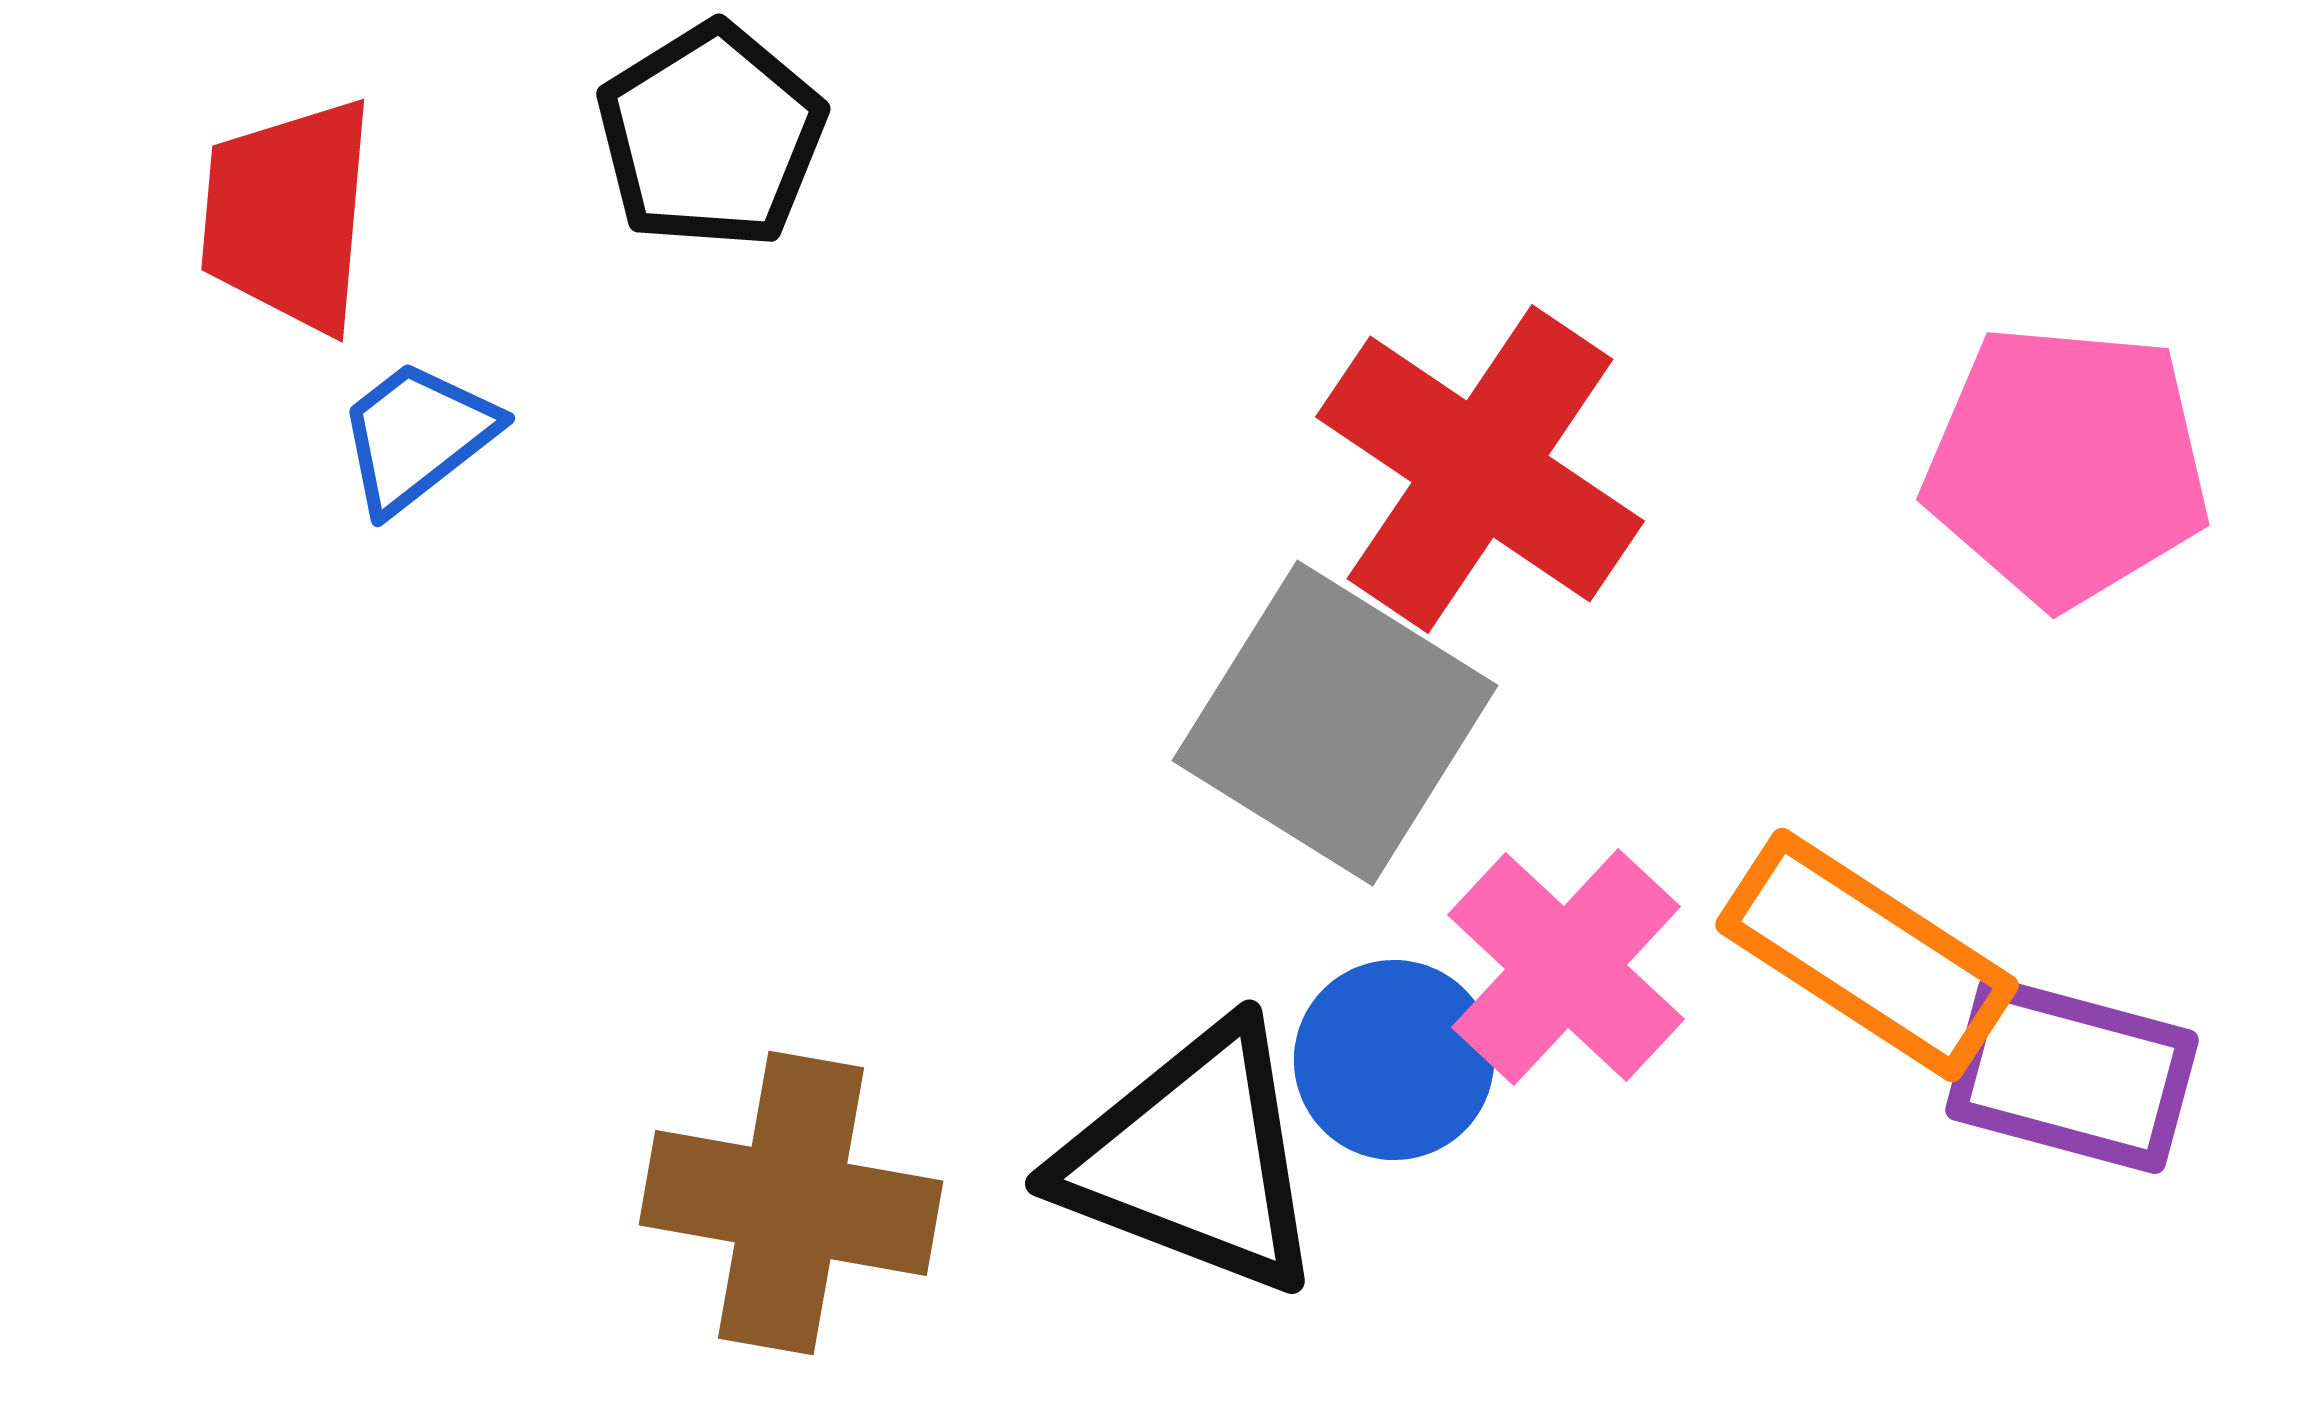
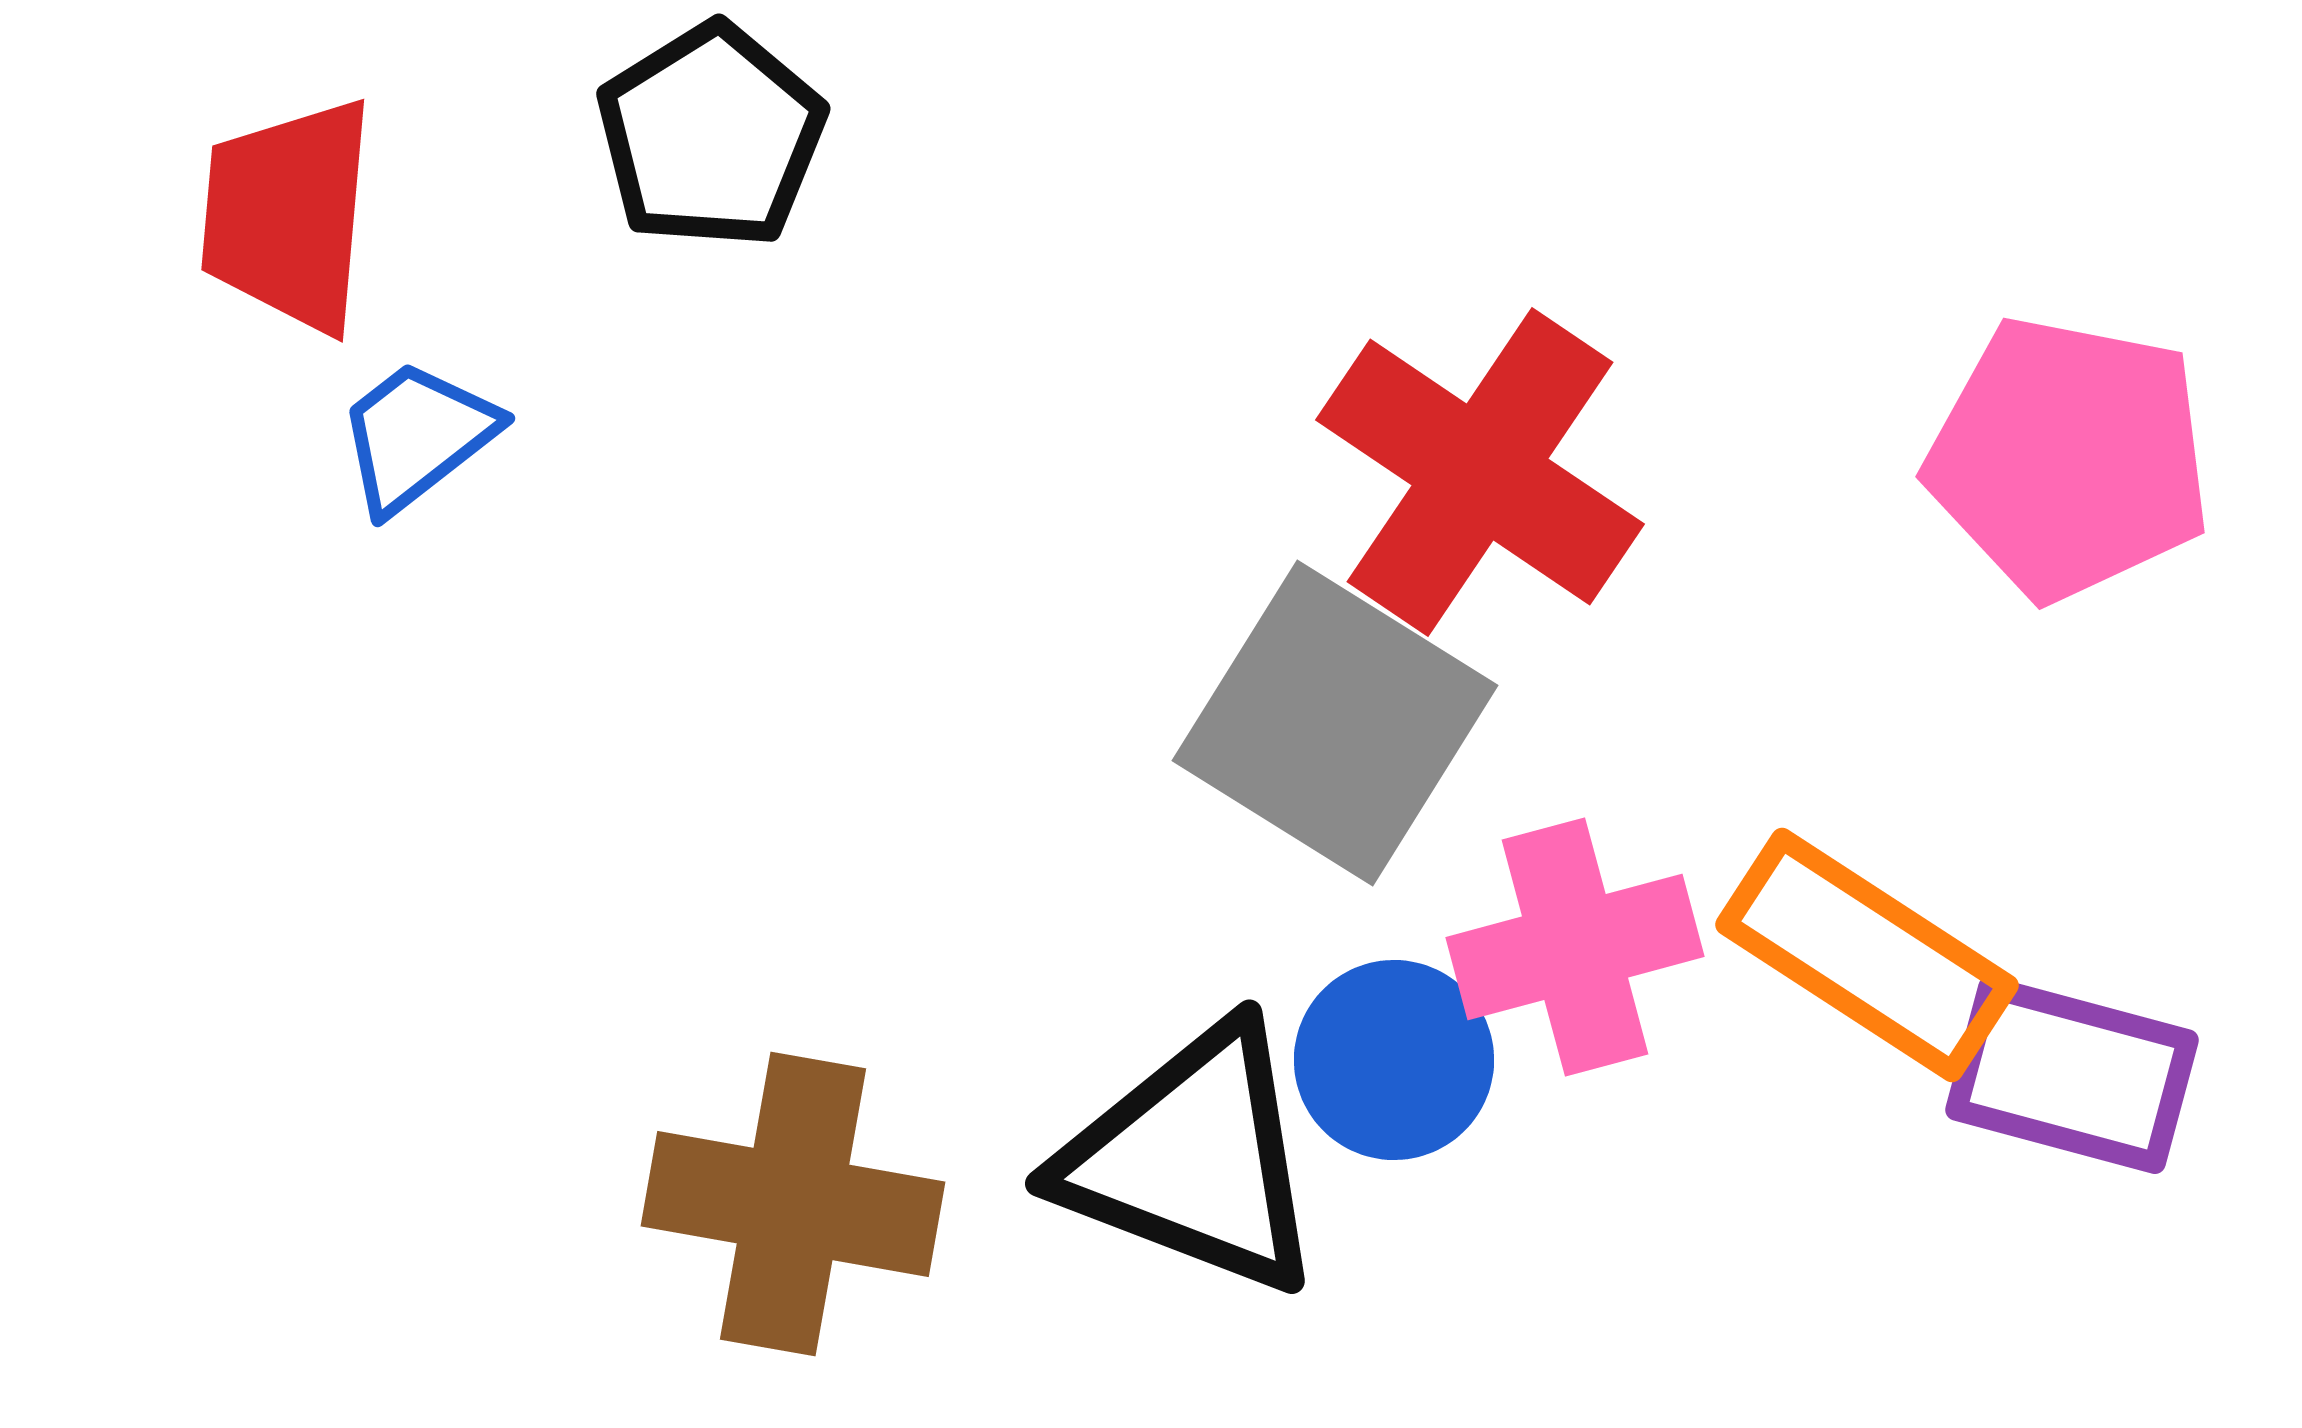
pink pentagon: moved 2 px right, 7 px up; rotated 6 degrees clockwise
red cross: moved 3 px down
pink cross: moved 9 px right, 20 px up; rotated 32 degrees clockwise
brown cross: moved 2 px right, 1 px down
